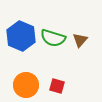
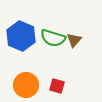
brown triangle: moved 6 px left
